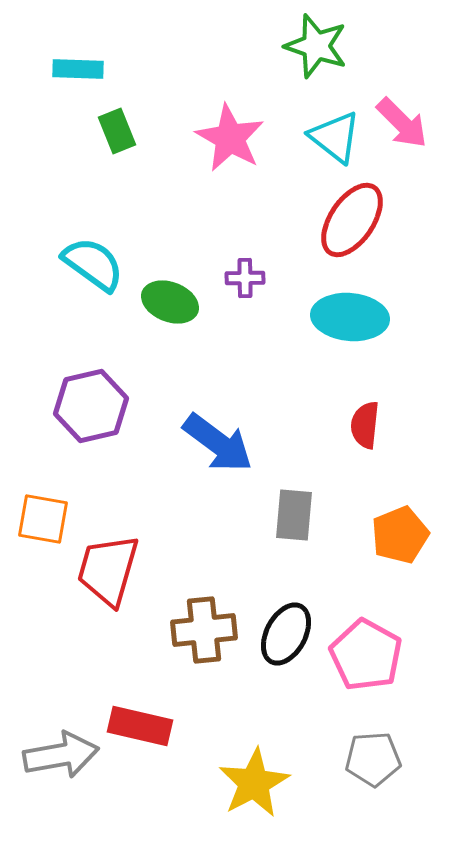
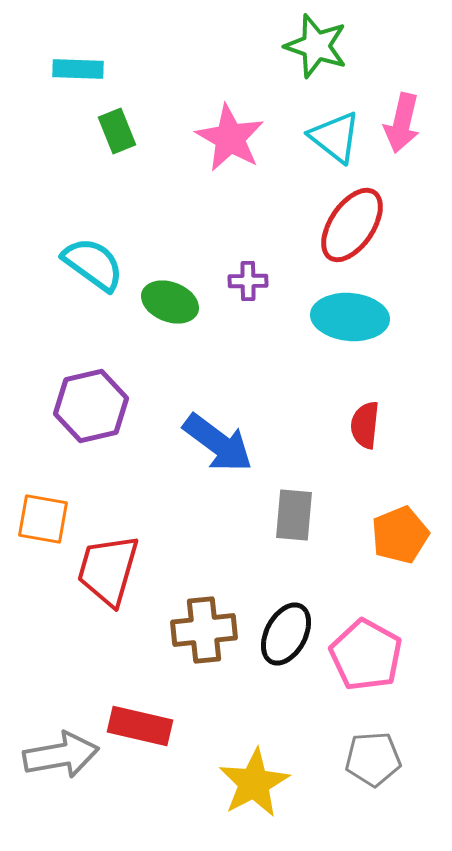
pink arrow: rotated 58 degrees clockwise
red ellipse: moved 5 px down
purple cross: moved 3 px right, 3 px down
